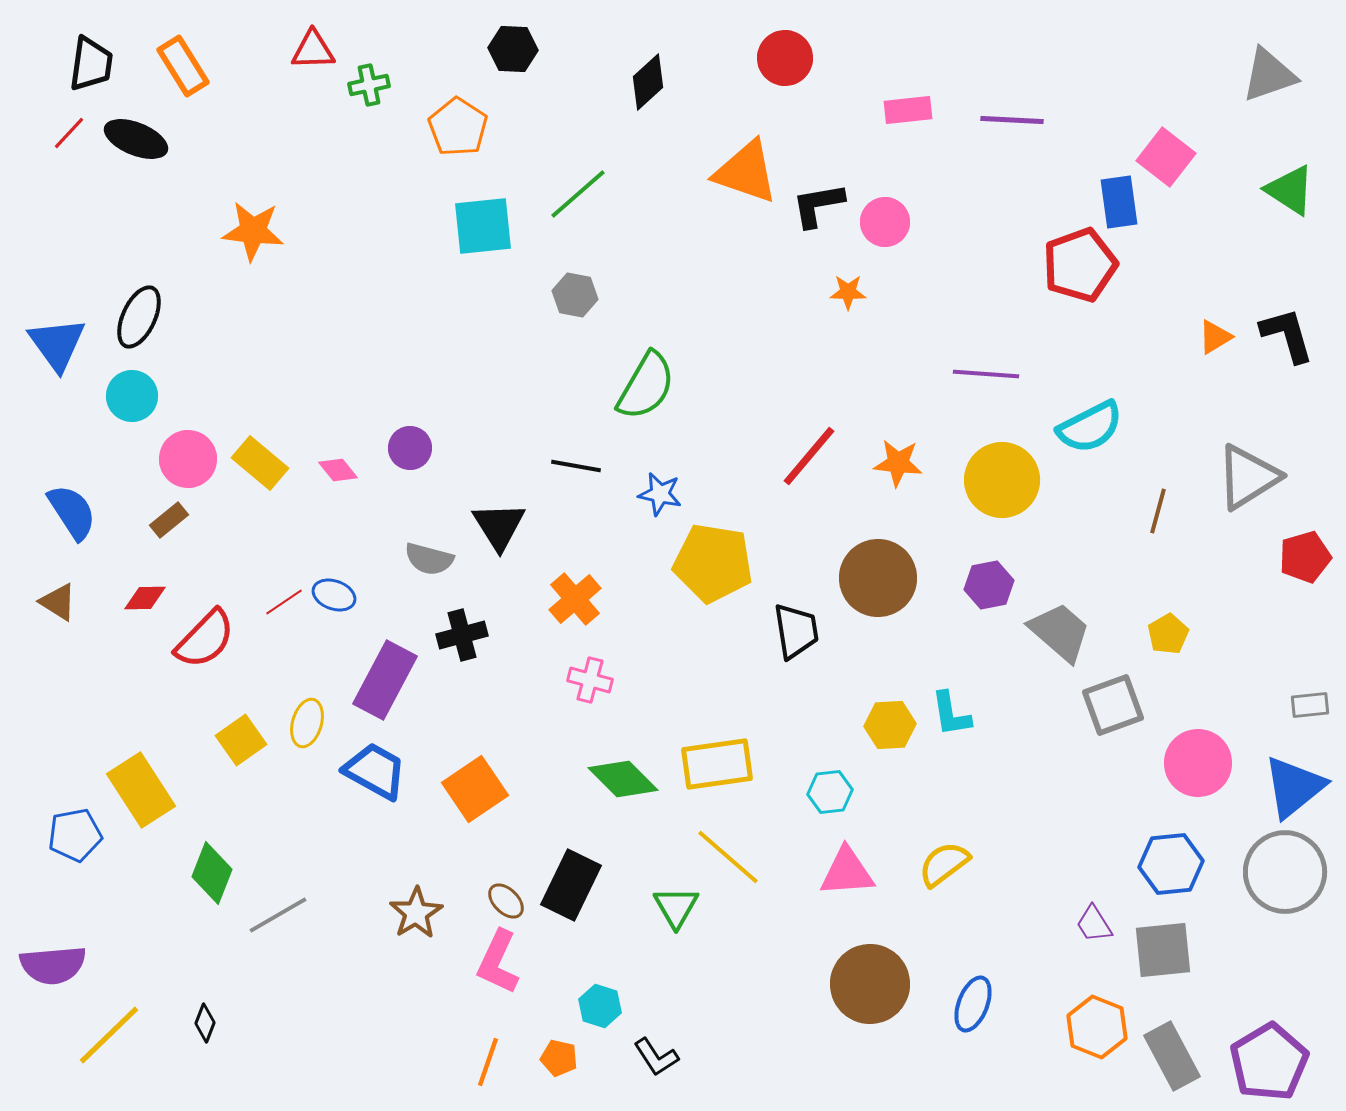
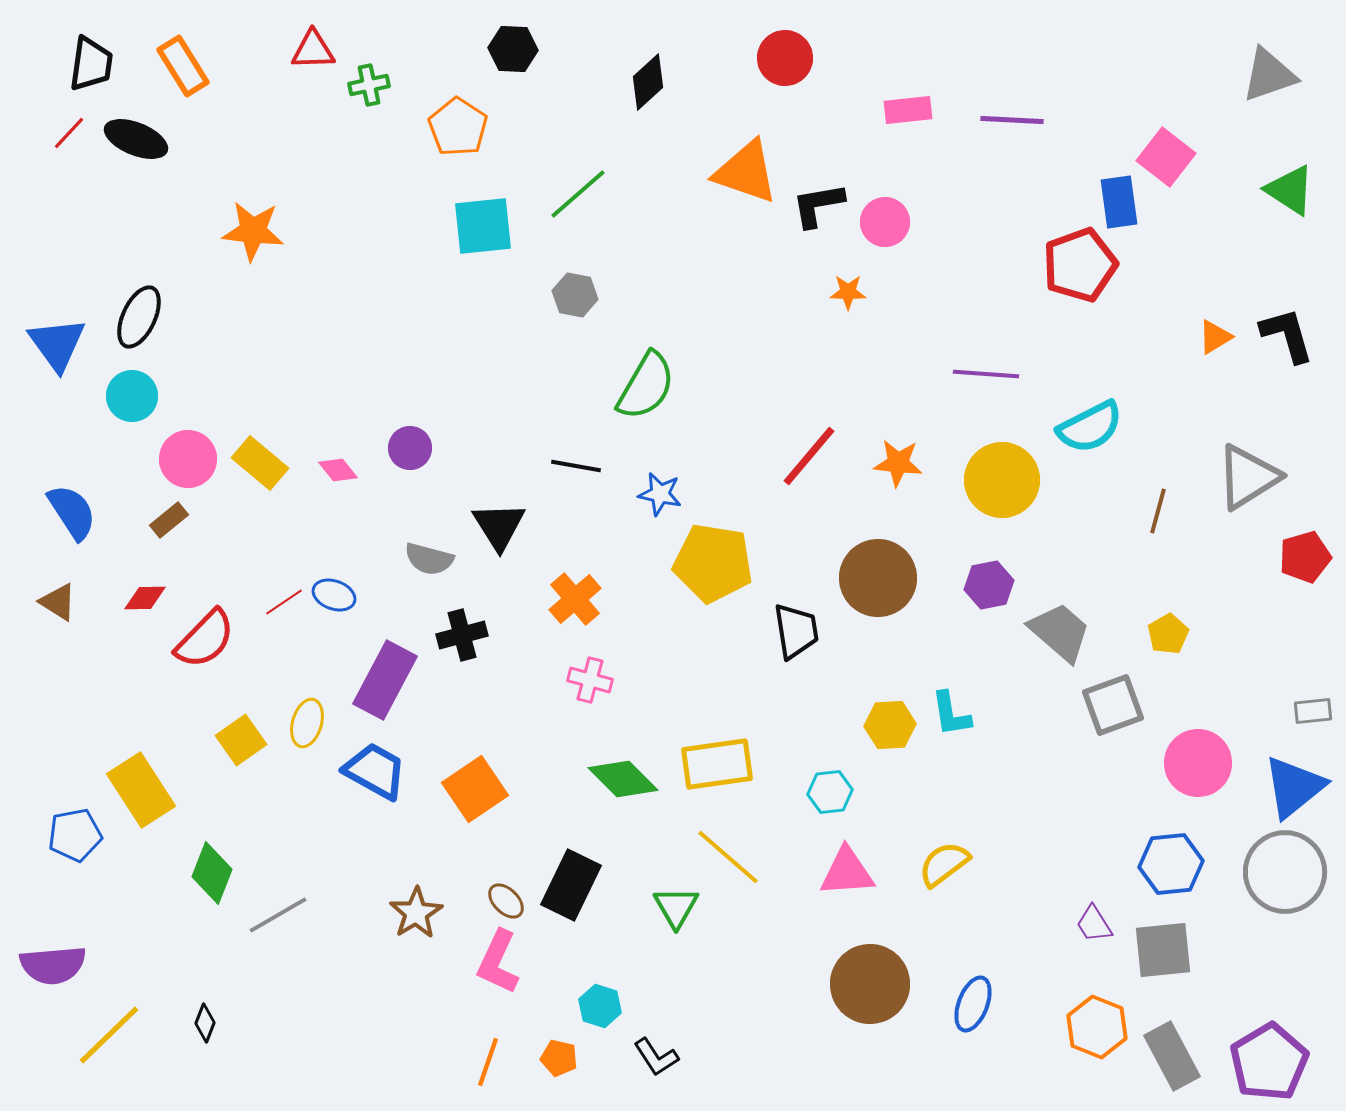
gray rectangle at (1310, 705): moved 3 px right, 6 px down
